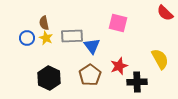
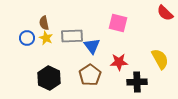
red star: moved 4 px up; rotated 18 degrees clockwise
